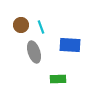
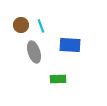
cyan line: moved 1 px up
